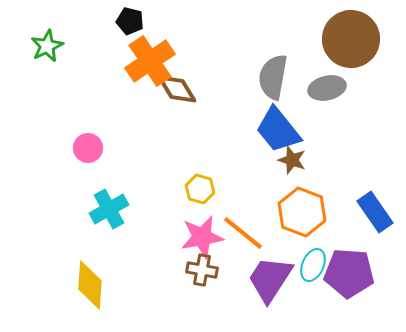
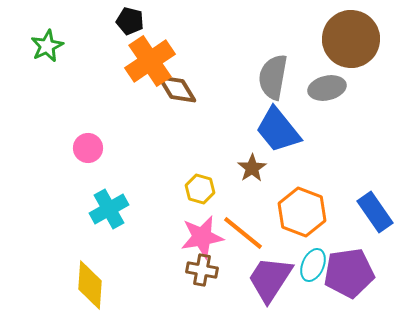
brown star: moved 40 px left, 8 px down; rotated 20 degrees clockwise
purple pentagon: rotated 12 degrees counterclockwise
